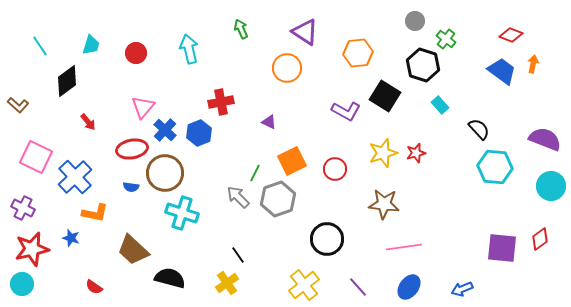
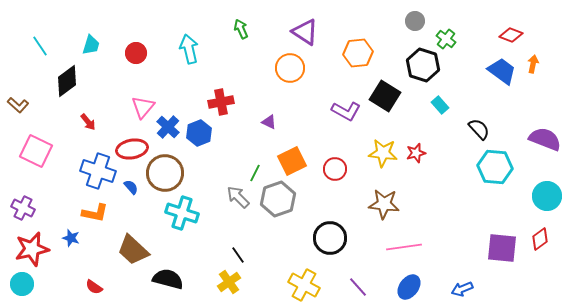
orange circle at (287, 68): moved 3 px right
blue cross at (165, 130): moved 3 px right, 3 px up
yellow star at (383, 153): rotated 24 degrees clockwise
pink square at (36, 157): moved 6 px up
blue cross at (75, 177): moved 23 px right, 6 px up; rotated 28 degrees counterclockwise
cyan circle at (551, 186): moved 4 px left, 10 px down
blue semicircle at (131, 187): rotated 140 degrees counterclockwise
black circle at (327, 239): moved 3 px right, 1 px up
black semicircle at (170, 278): moved 2 px left, 1 px down
yellow cross at (227, 283): moved 2 px right, 1 px up
yellow cross at (304, 285): rotated 24 degrees counterclockwise
